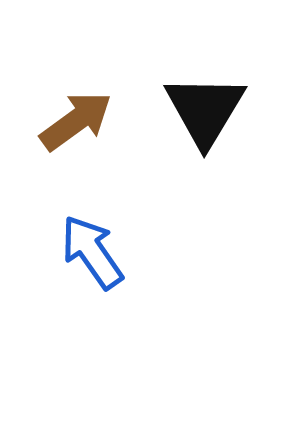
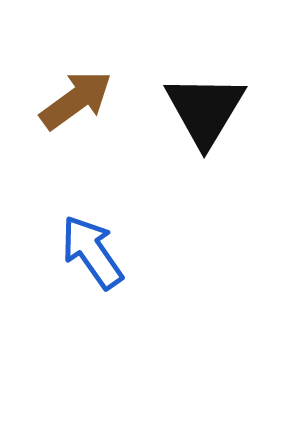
brown arrow: moved 21 px up
